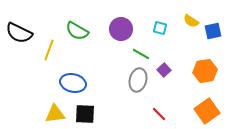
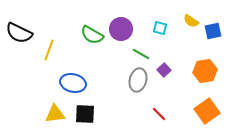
green semicircle: moved 15 px right, 4 px down
